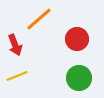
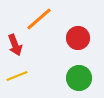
red circle: moved 1 px right, 1 px up
